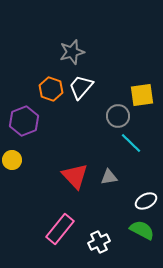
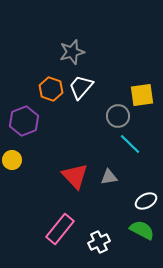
cyan line: moved 1 px left, 1 px down
